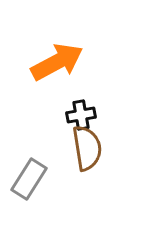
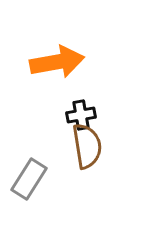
orange arrow: rotated 18 degrees clockwise
brown semicircle: moved 2 px up
